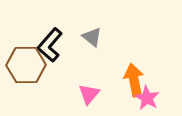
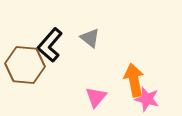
gray triangle: moved 2 px left, 1 px down
brown hexagon: moved 1 px left; rotated 6 degrees clockwise
pink triangle: moved 7 px right, 3 px down
pink star: moved 1 px down; rotated 15 degrees counterclockwise
